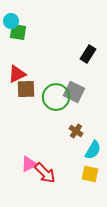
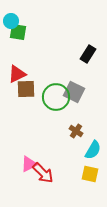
red arrow: moved 2 px left
